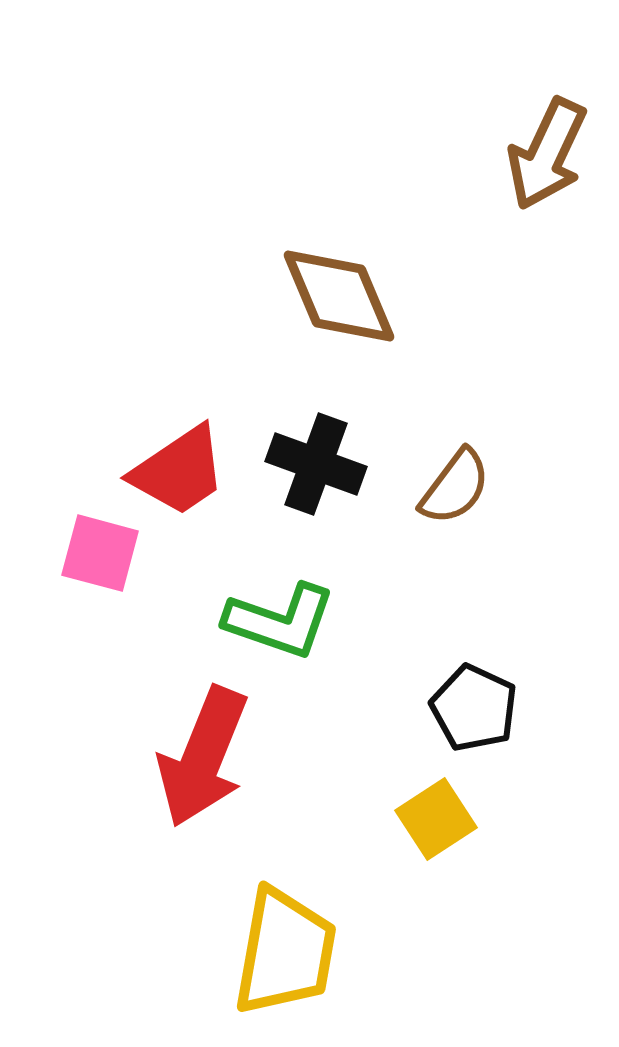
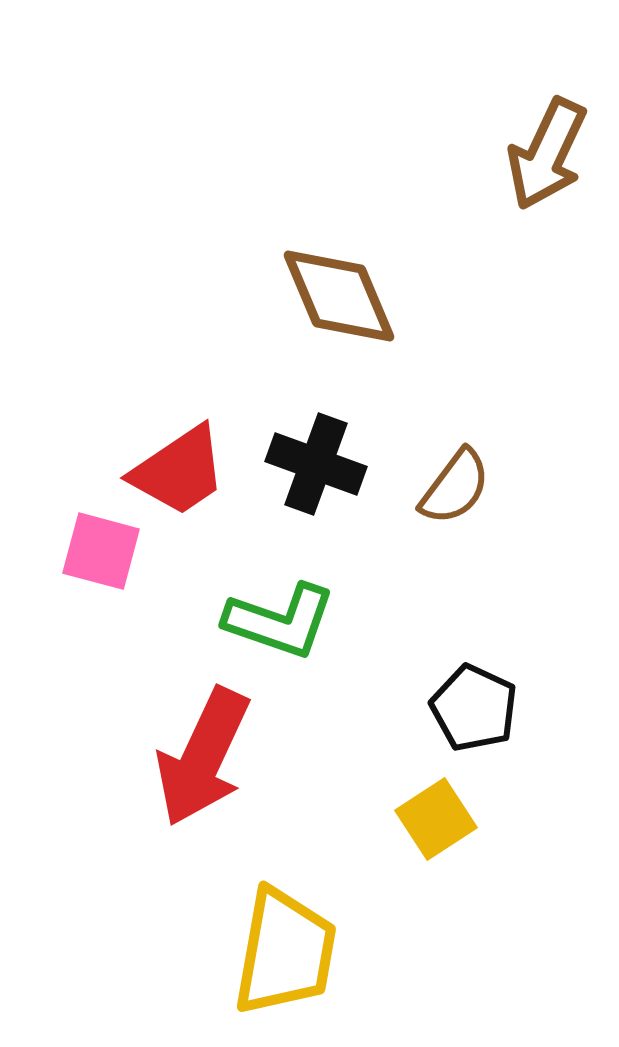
pink square: moved 1 px right, 2 px up
red arrow: rotated 3 degrees clockwise
